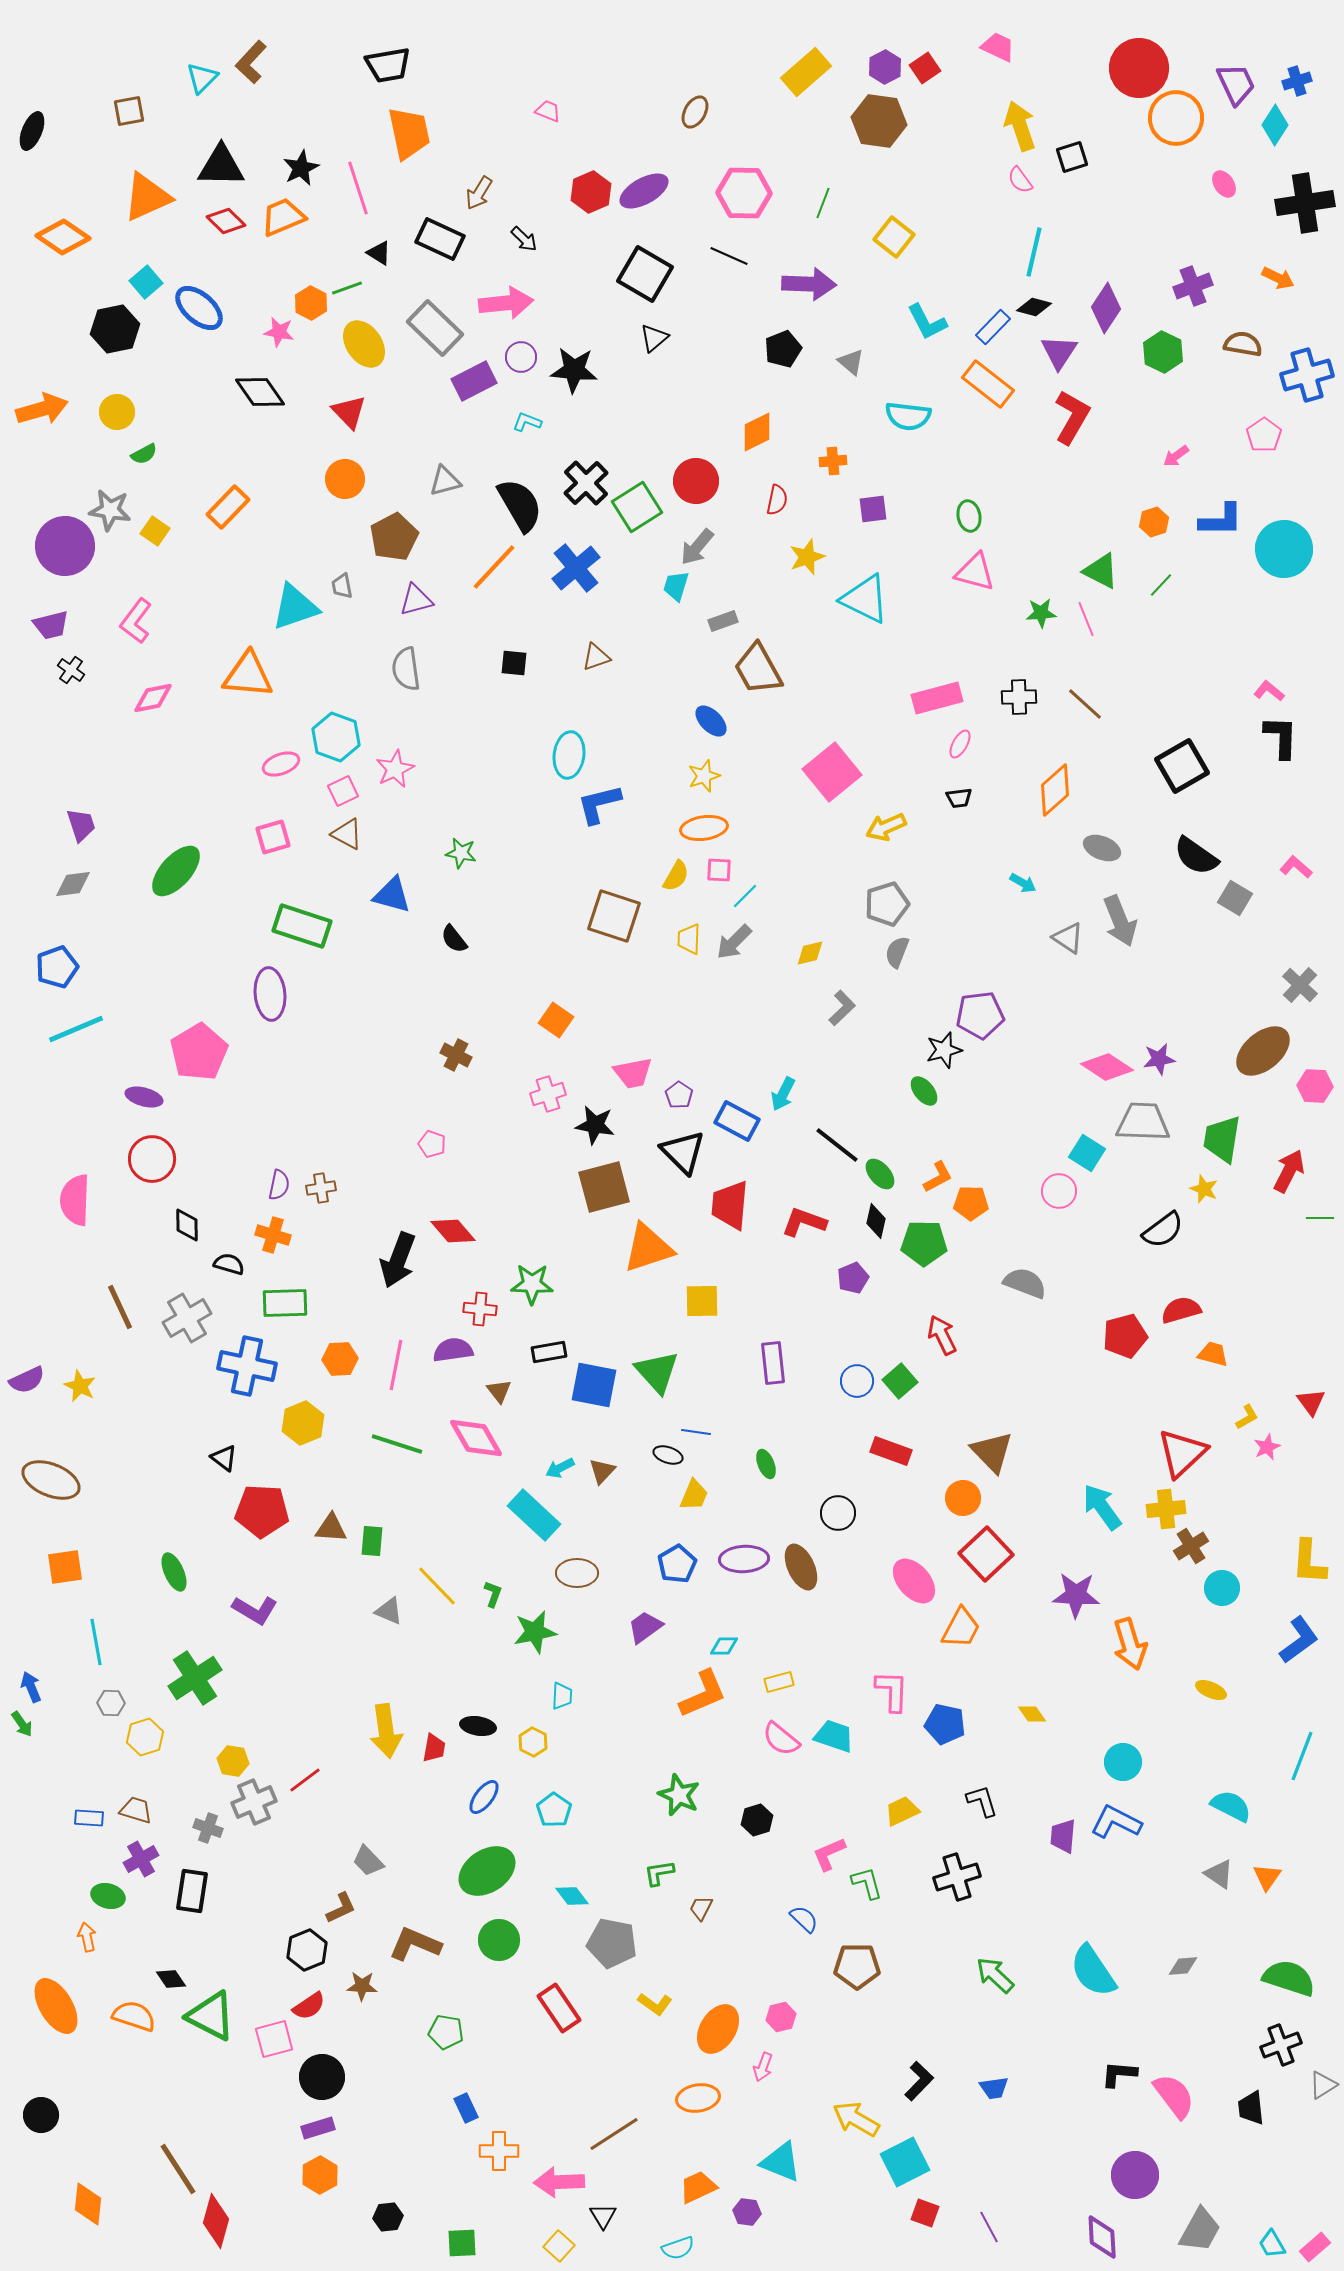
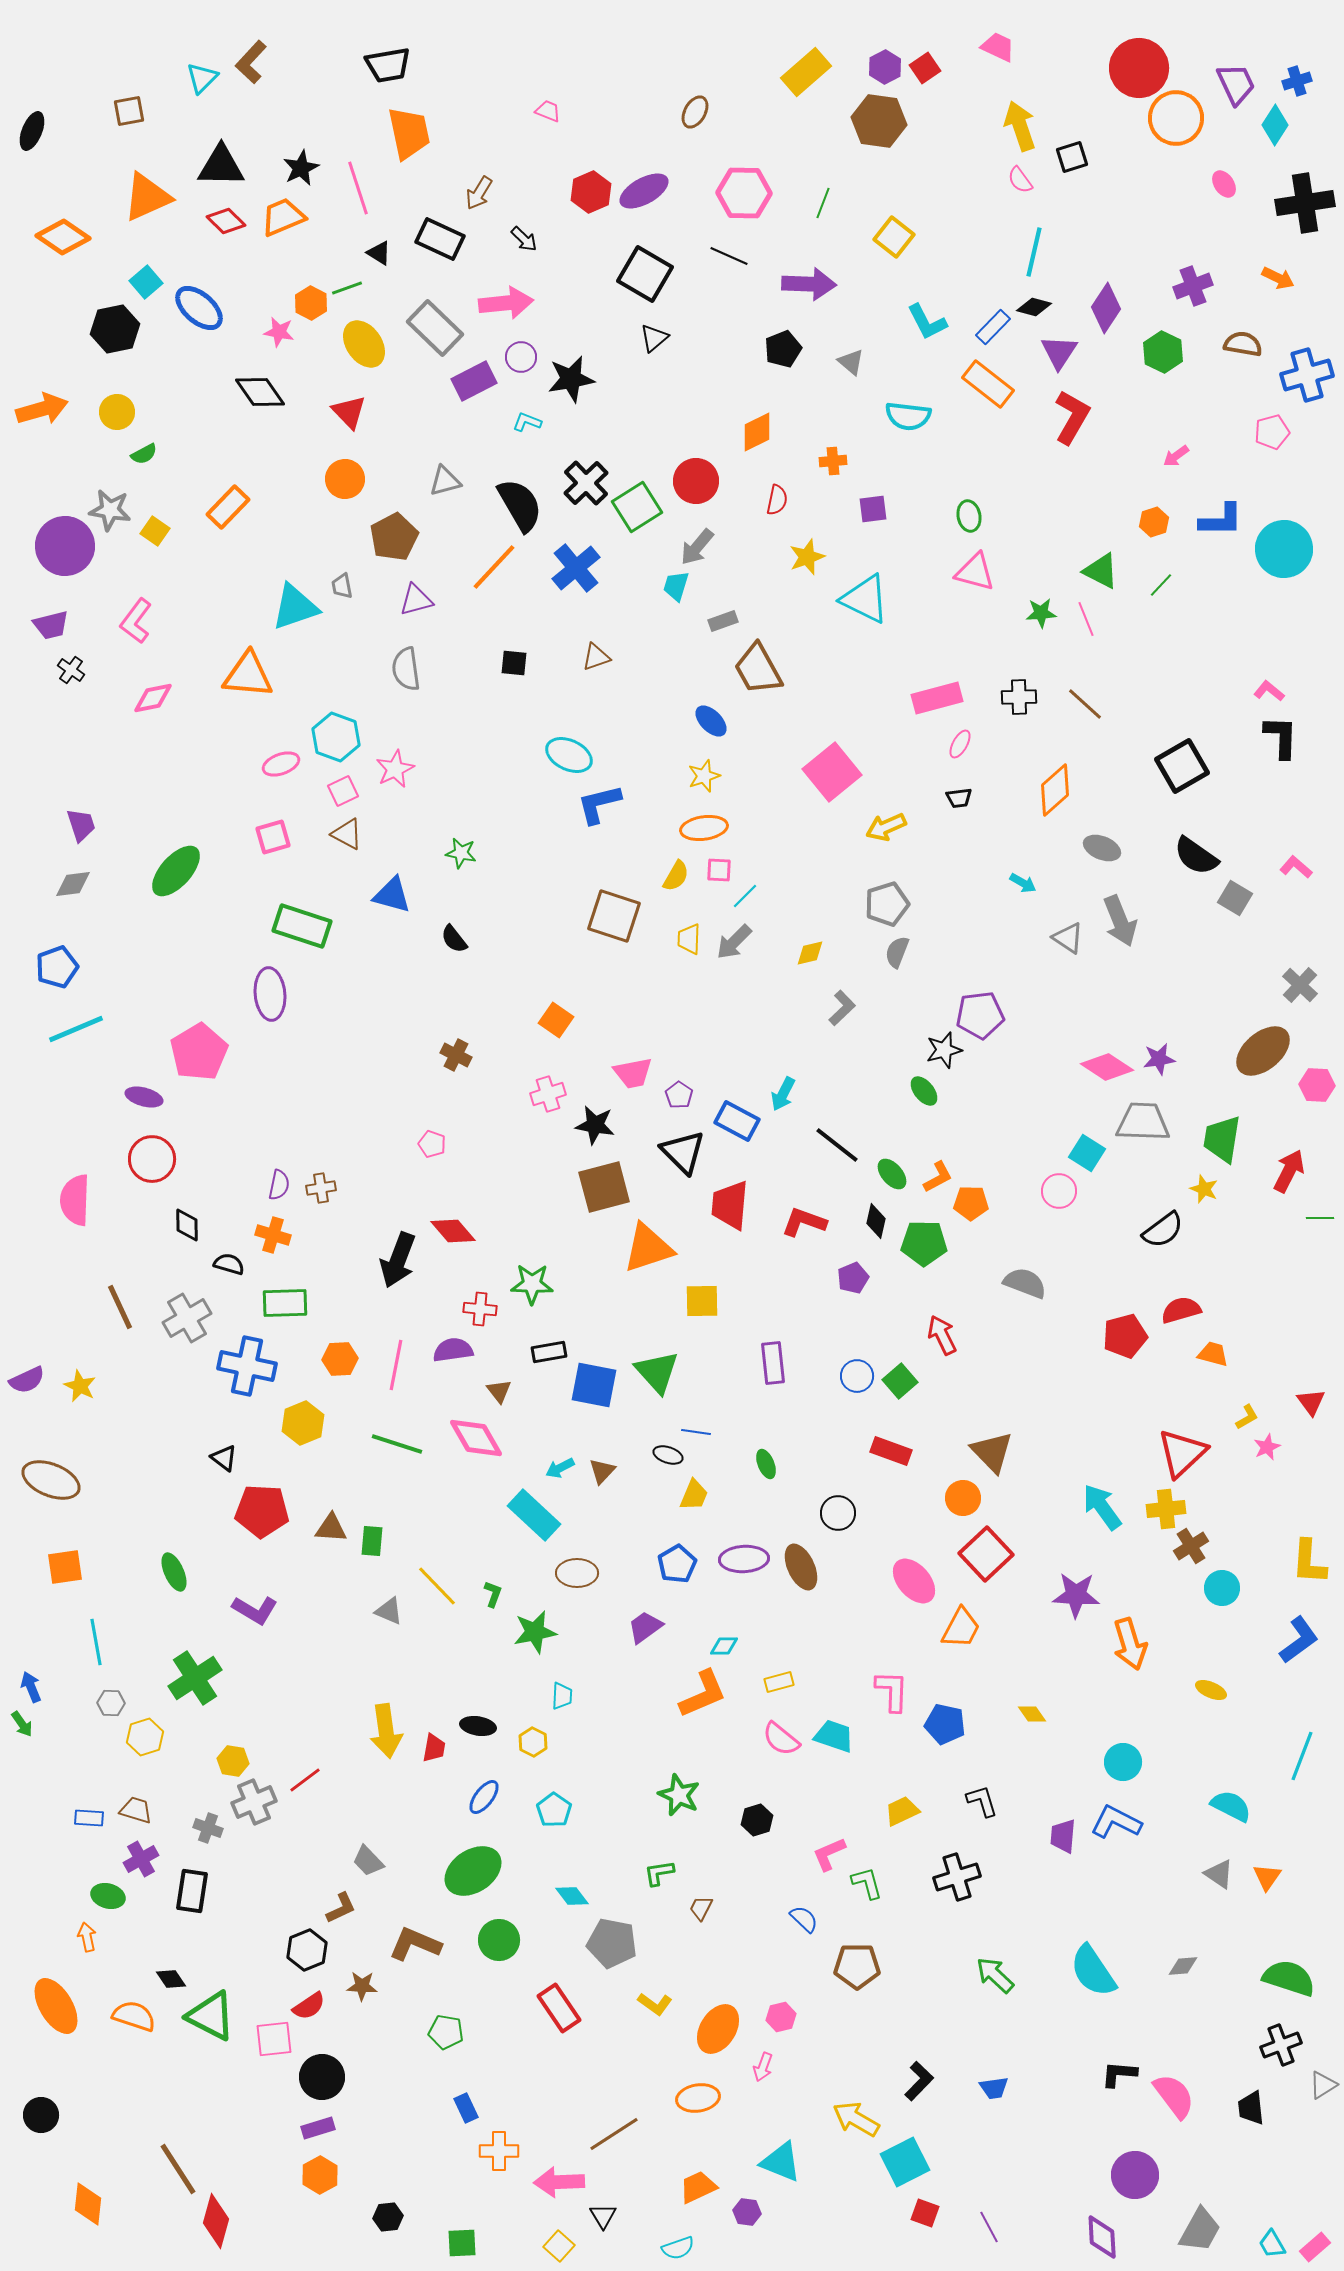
black star at (574, 370): moved 3 px left, 9 px down; rotated 15 degrees counterclockwise
pink pentagon at (1264, 435): moved 8 px right, 3 px up; rotated 20 degrees clockwise
cyan ellipse at (569, 755): rotated 72 degrees counterclockwise
pink hexagon at (1315, 1086): moved 2 px right, 1 px up
green ellipse at (880, 1174): moved 12 px right
blue circle at (857, 1381): moved 5 px up
green ellipse at (487, 1871): moved 14 px left
pink square at (274, 2039): rotated 9 degrees clockwise
